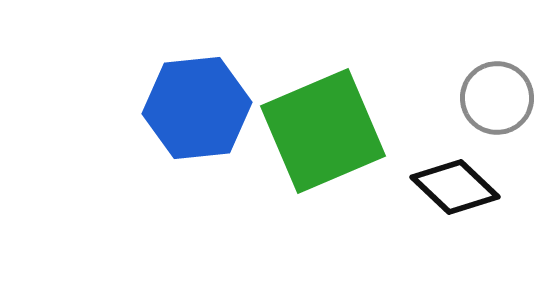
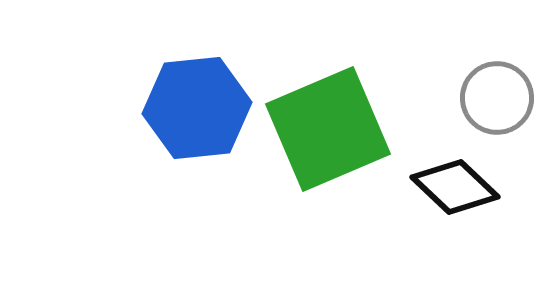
green square: moved 5 px right, 2 px up
